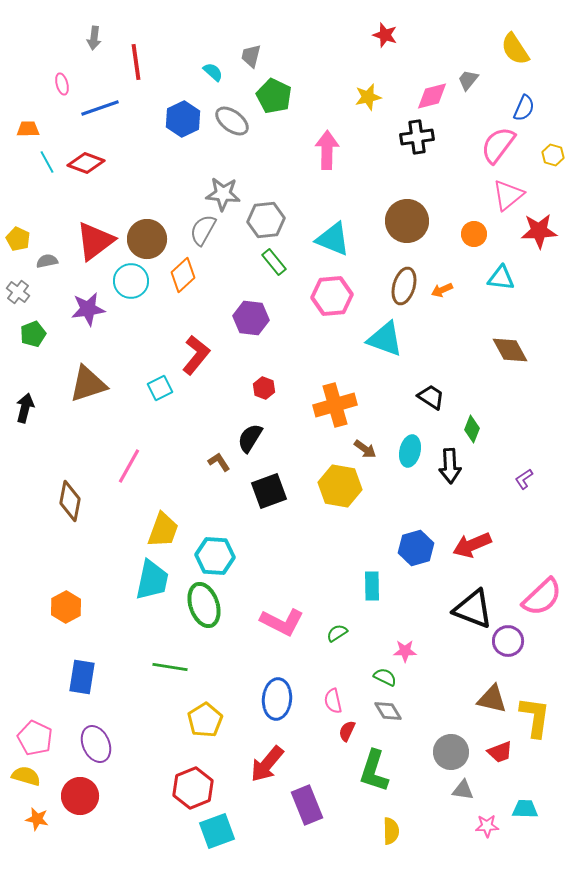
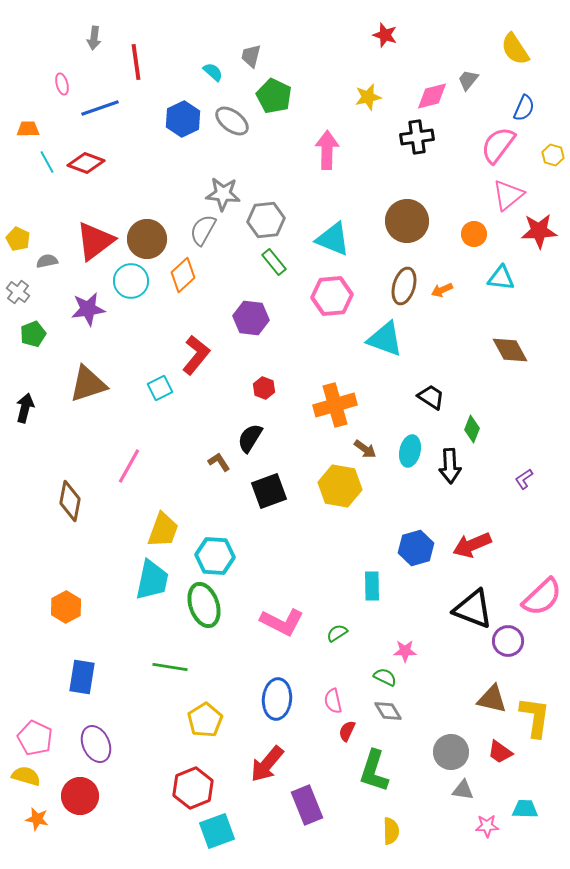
red trapezoid at (500, 752): rotated 56 degrees clockwise
